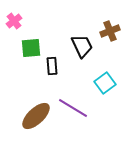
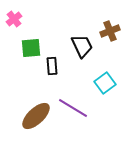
pink cross: moved 2 px up
